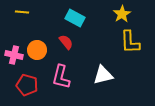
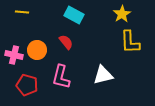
cyan rectangle: moved 1 px left, 3 px up
